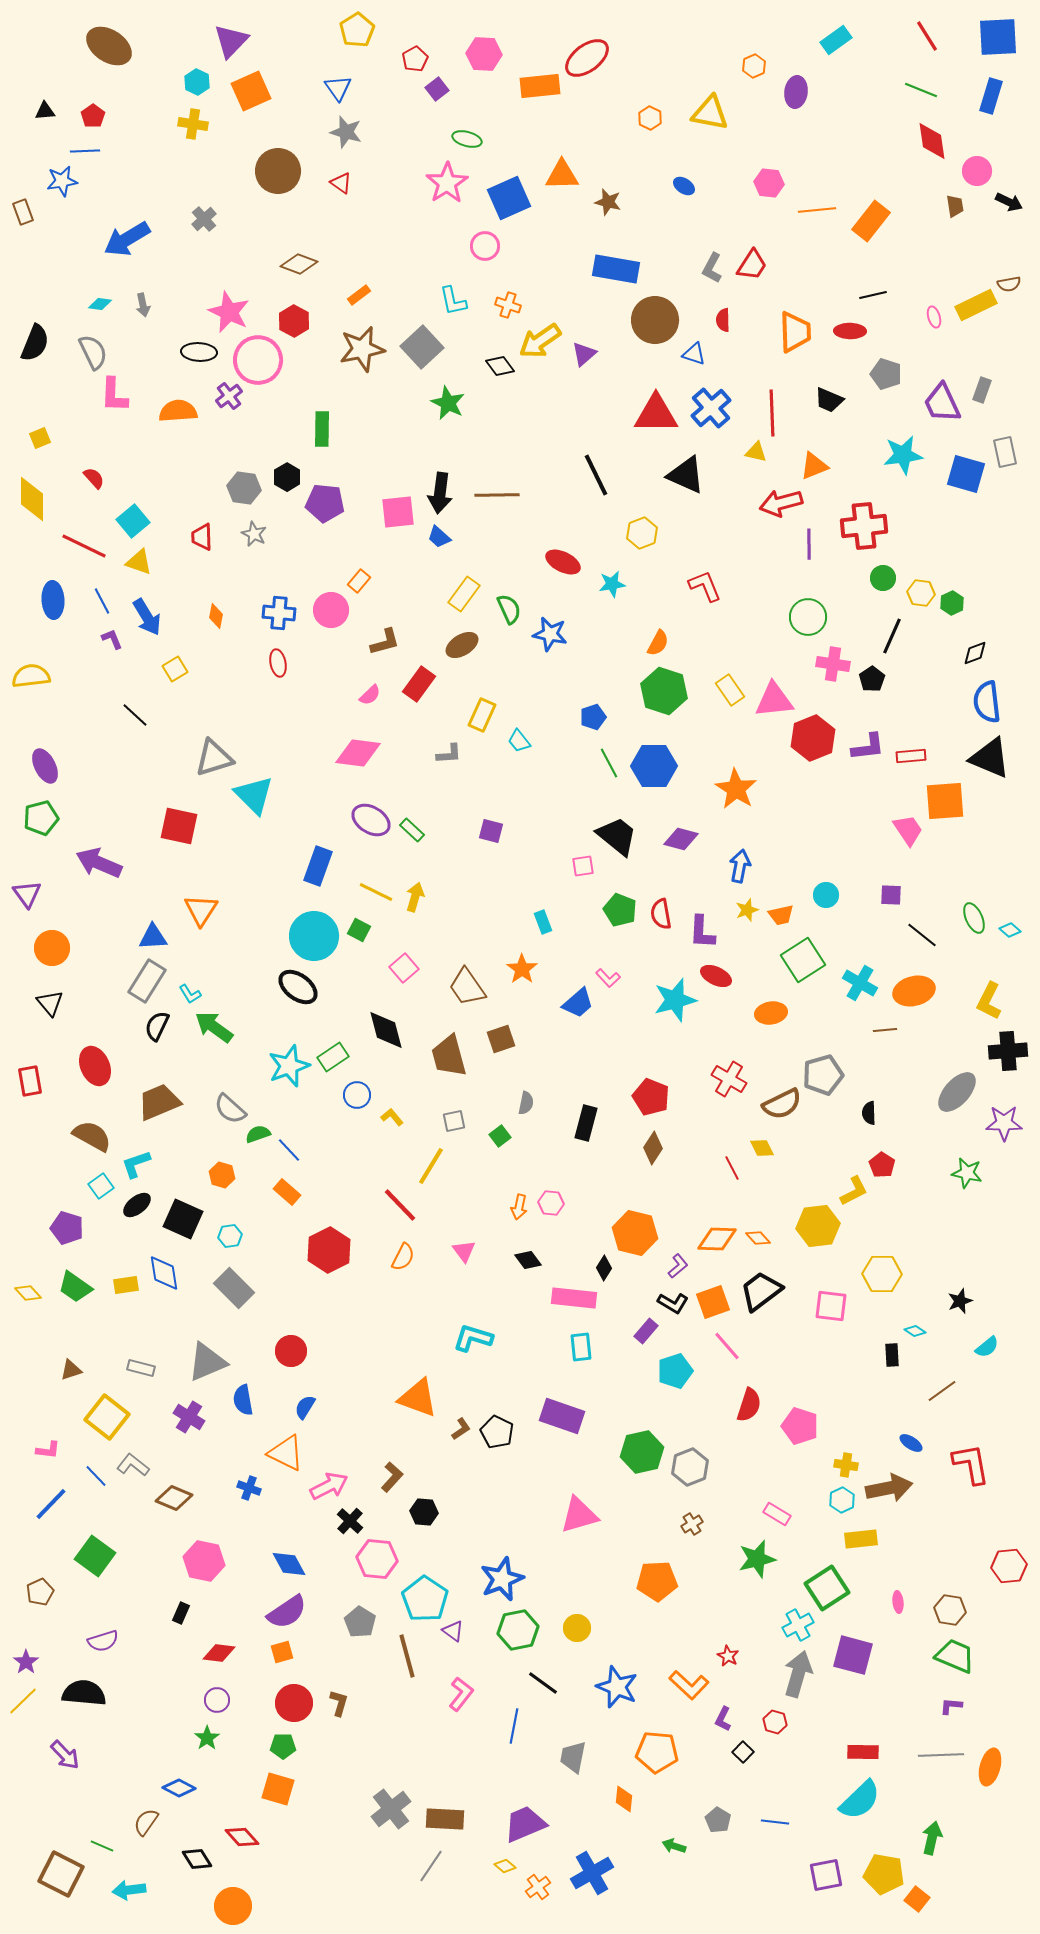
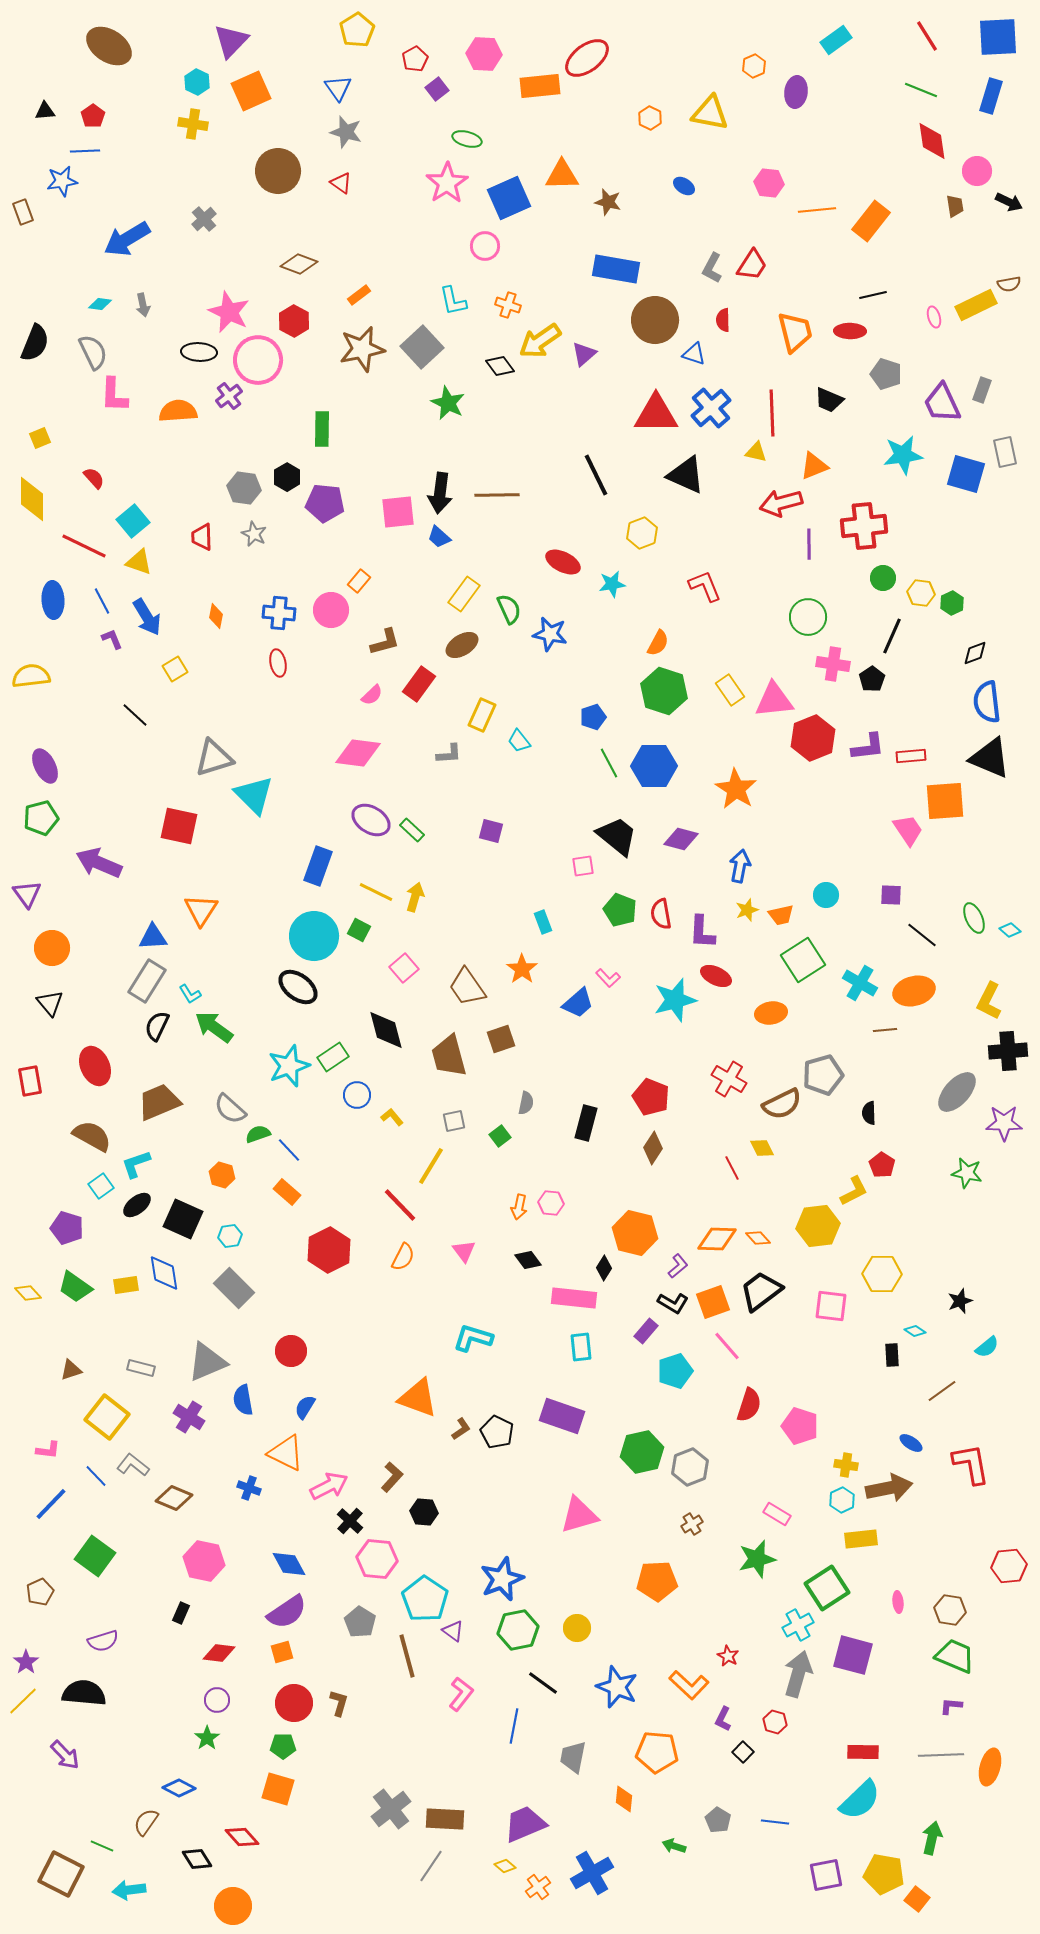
orange trapezoid at (795, 332): rotated 12 degrees counterclockwise
pink semicircle at (370, 695): moved 2 px right
